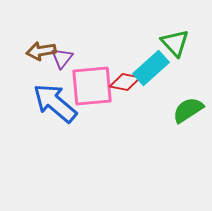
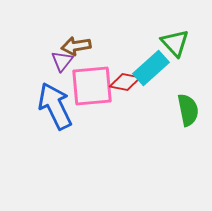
brown arrow: moved 35 px right, 5 px up
purple triangle: moved 3 px down
blue arrow: moved 3 px down; rotated 24 degrees clockwise
green semicircle: rotated 112 degrees clockwise
